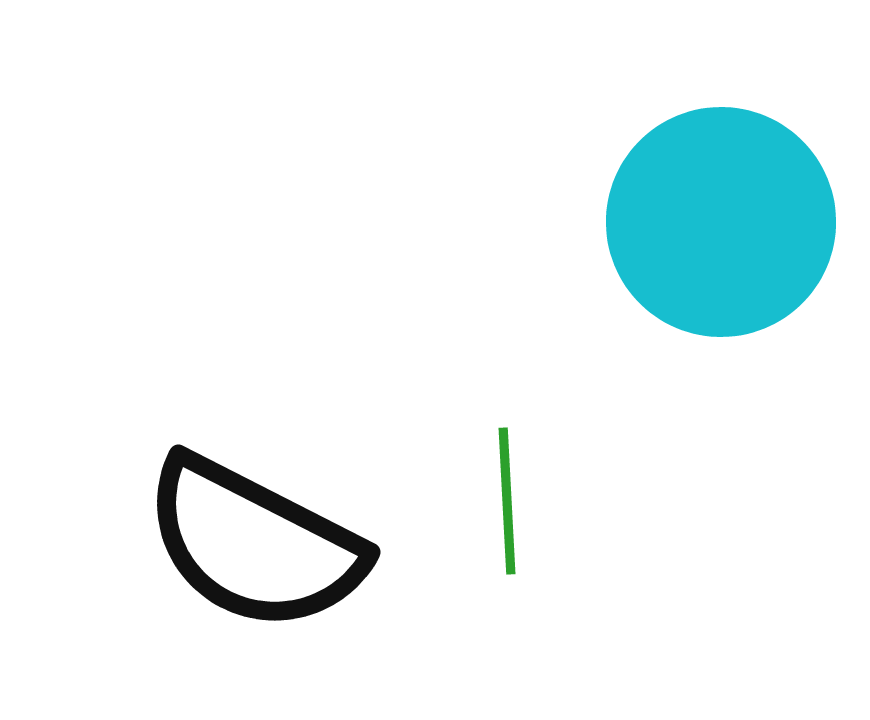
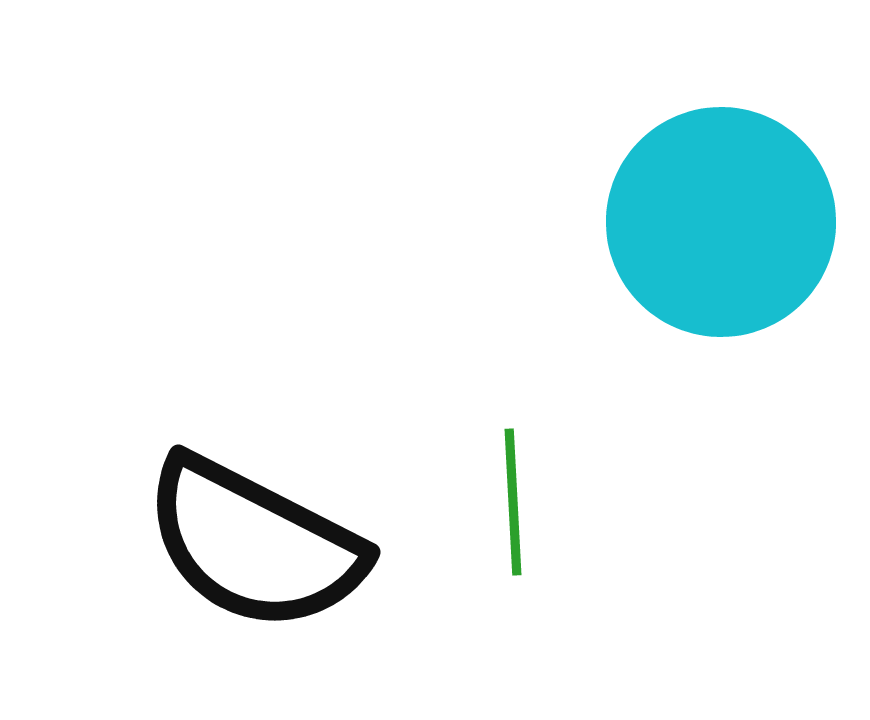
green line: moved 6 px right, 1 px down
